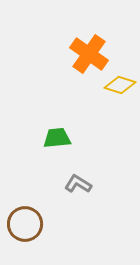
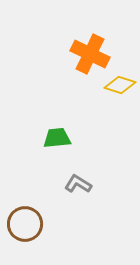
orange cross: moved 1 px right; rotated 9 degrees counterclockwise
